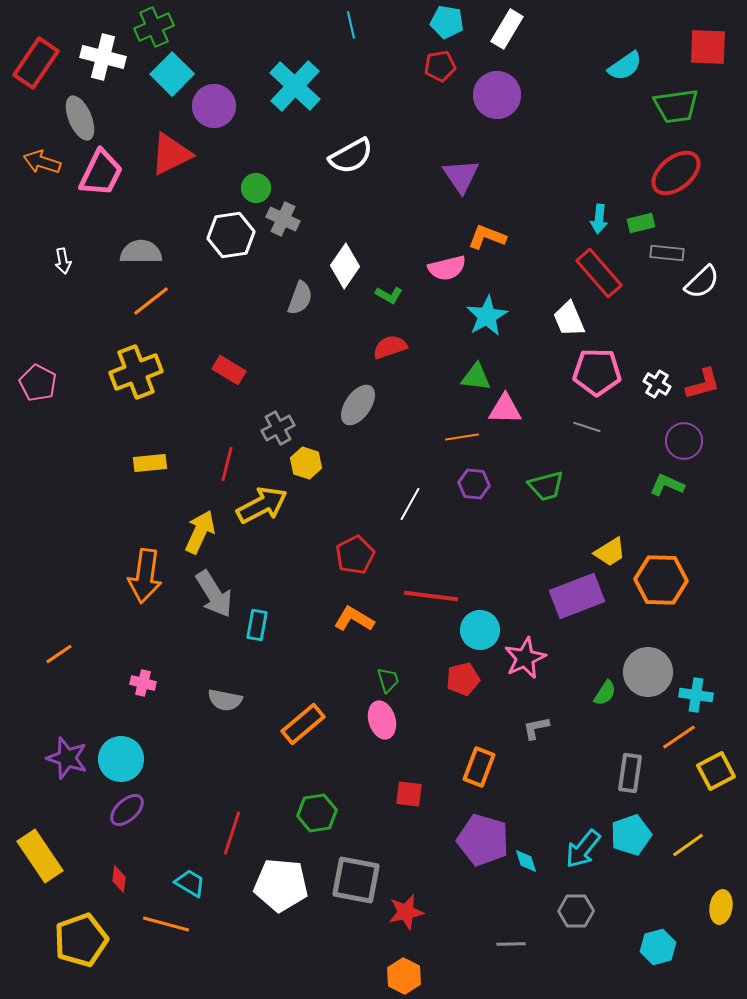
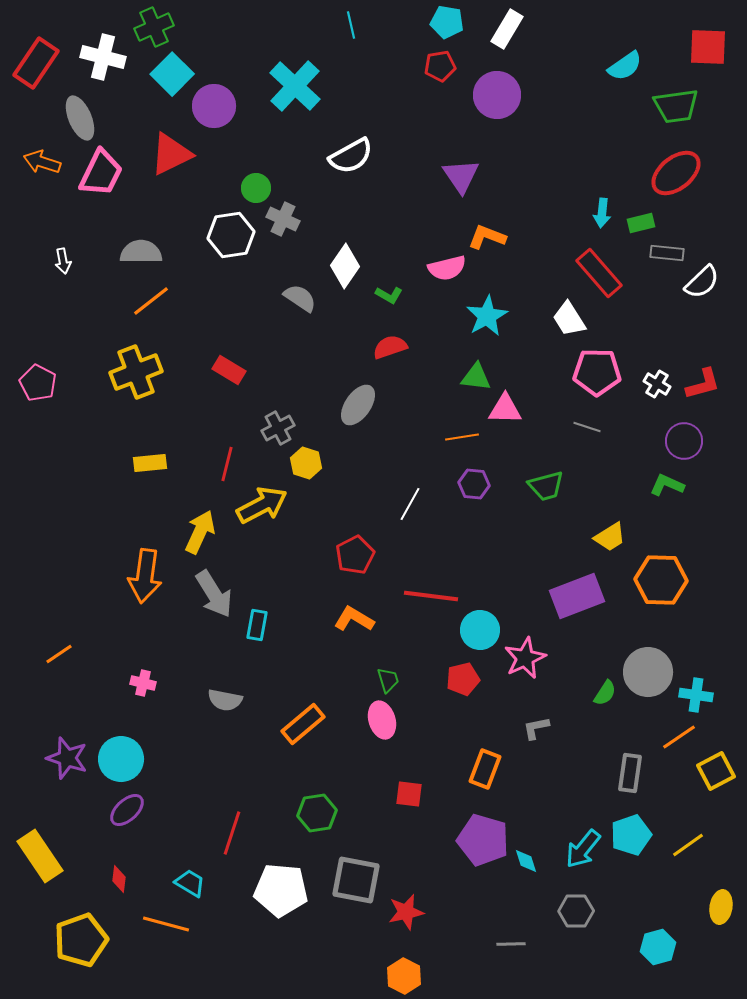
cyan arrow at (599, 219): moved 3 px right, 6 px up
gray semicircle at (300, 298): rotated 76 degrees counterclockwise
white trapezoid at (569, 319): rotated 9 degrees counterclockwise
yellow trapezoid at (610, 552): moved 15 px up
orange rectangle at (479, 767): moved 6 px right, 2 px down
white pentagon at (281, 885): moved 5 px down
